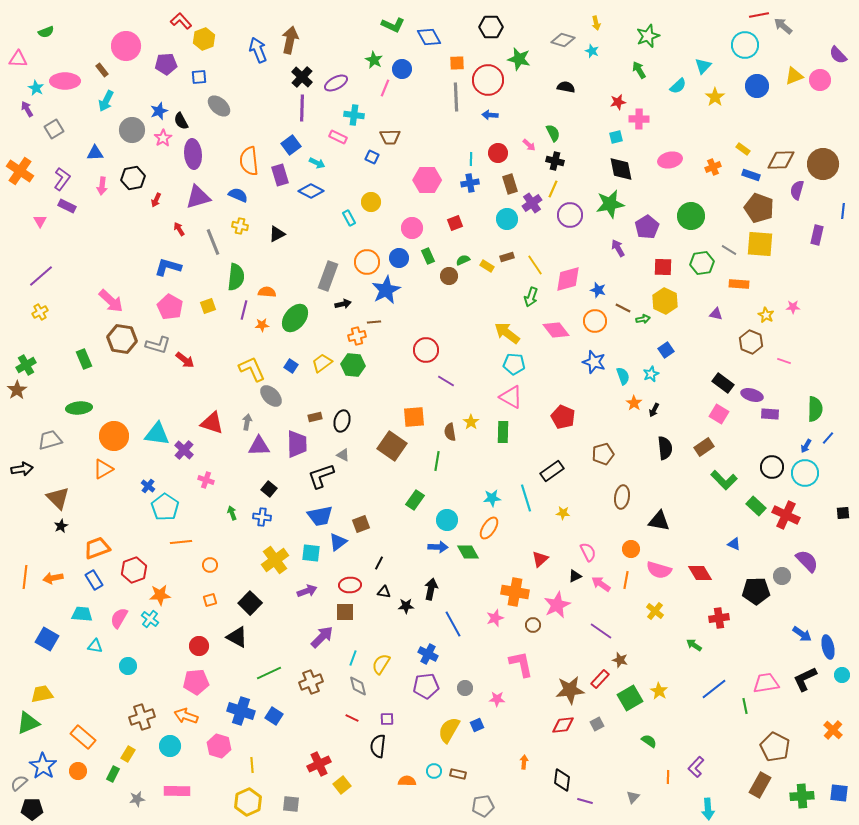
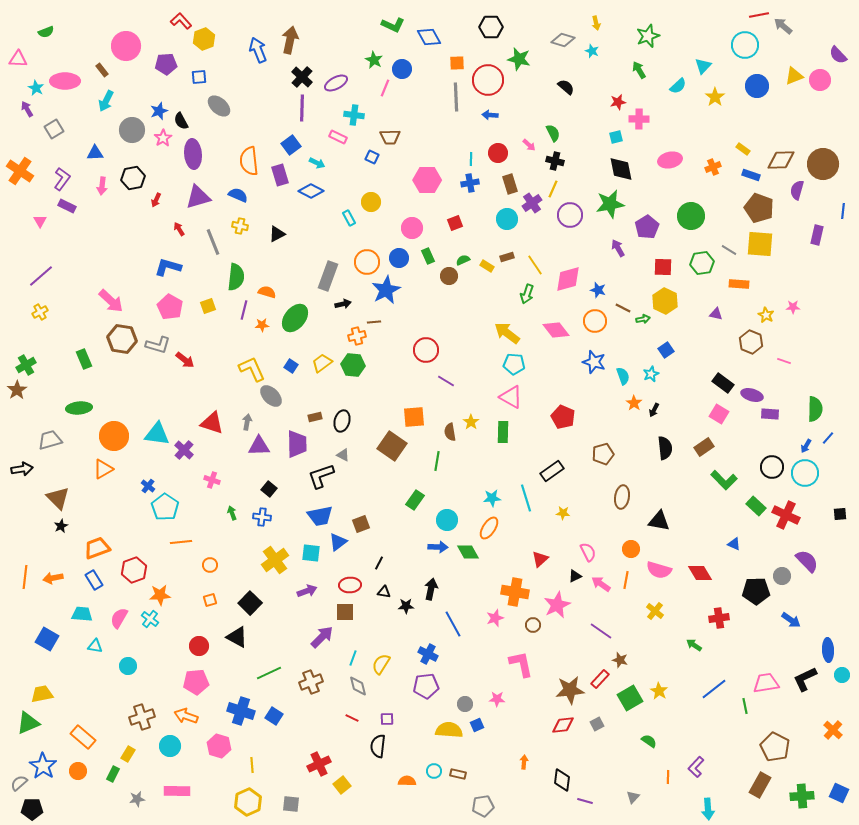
black semicircle at (566, 87): rotated 30 degrees clockwise
orange semicircle at (267, 292): rotated 12 degrees clockwise
green arrow at (531, 297): moved 4 px left, 3 px up
pink cross at (206, 480): moved 6 px right
black square at (843, 513): moved 3 px left, 1 px down
blue arrow at (802, 634): moved 11 px left, 14 px up
blue ellipse at (828, 647): moved 3 px down; rotated 10 degrees clockwise
gray circle at (465, 688): moved 16 px down
yellow semicircle at (449, 730): rotated 64 degrees clockwise
blue square at (839, 793): rotated 18 degrees clockwise
